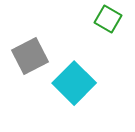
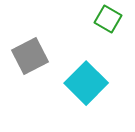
cyan square: moved 12 px right
